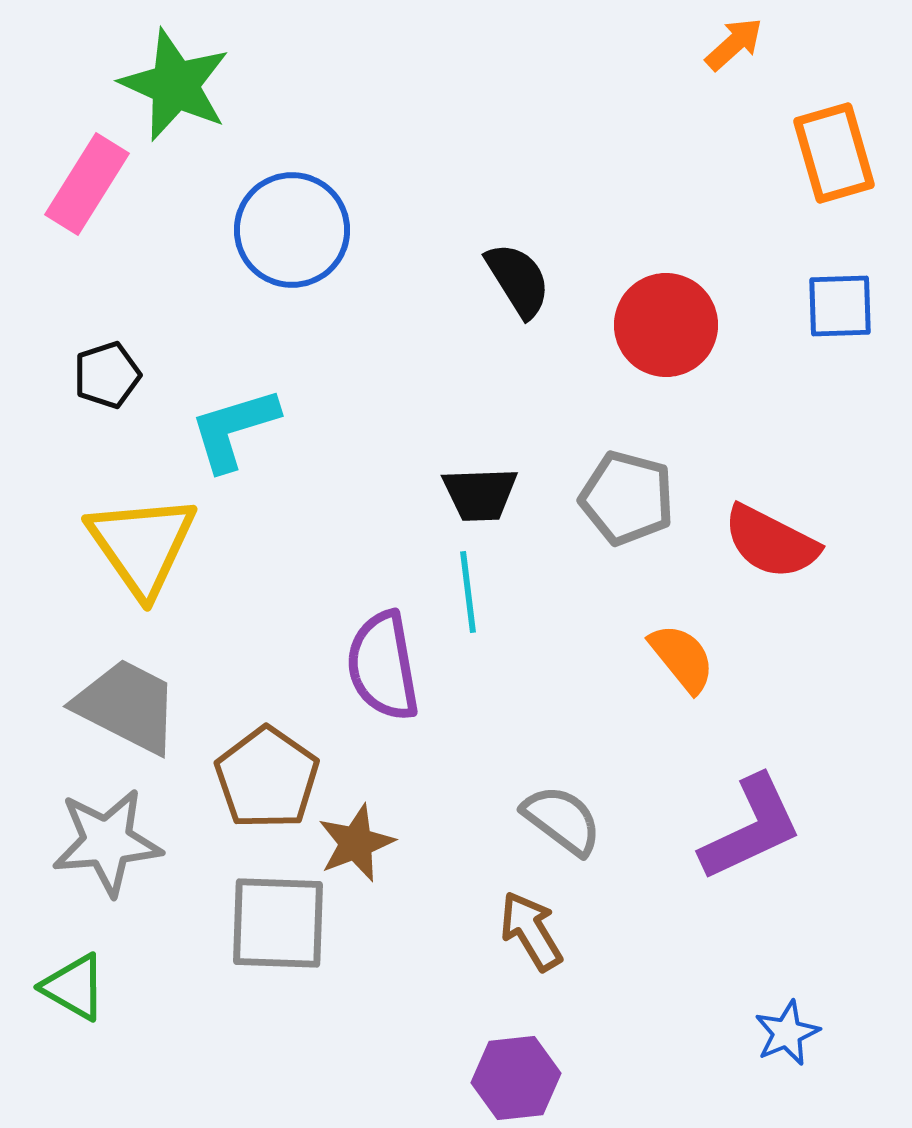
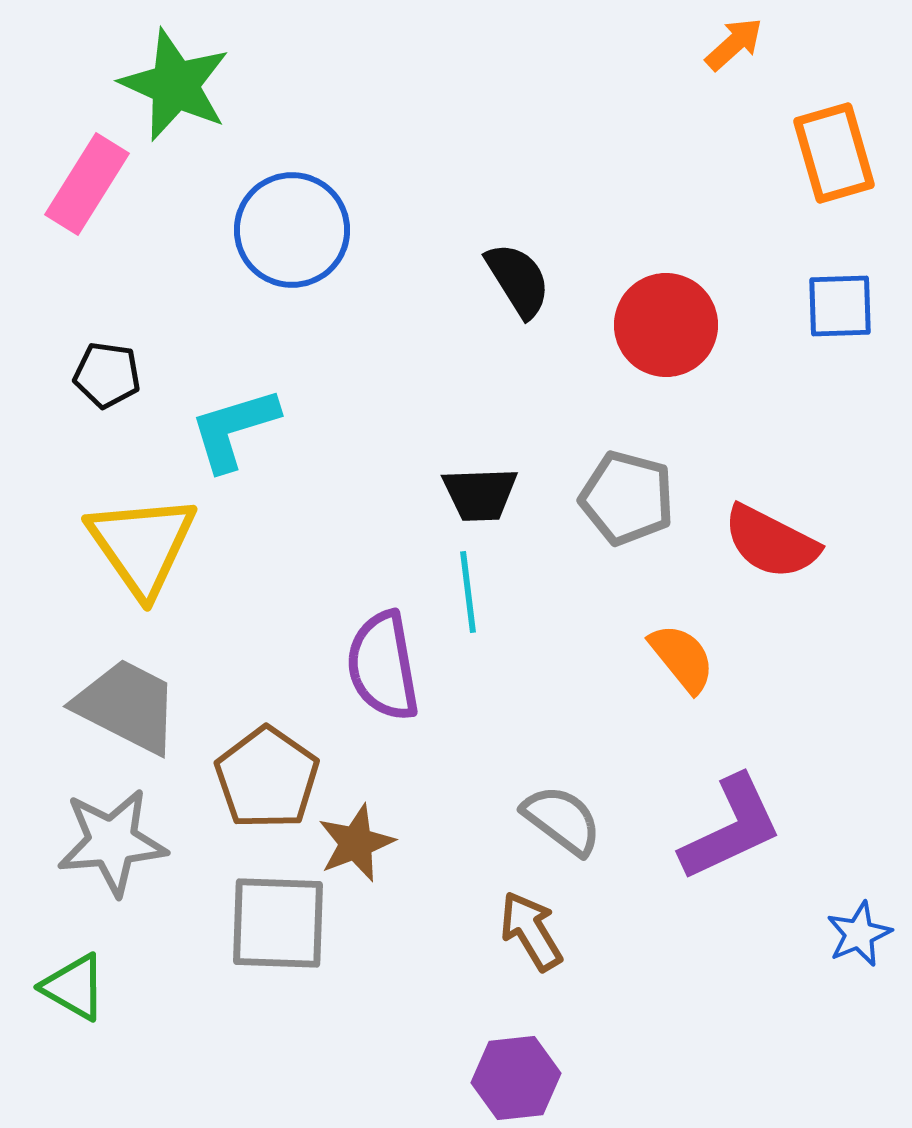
black pentagon: rotated 26 degrees clockwise
purple L-shape: moved 20 px left
gray star: moved 5 px right
blue star: moved 72 px right, 99 px up
